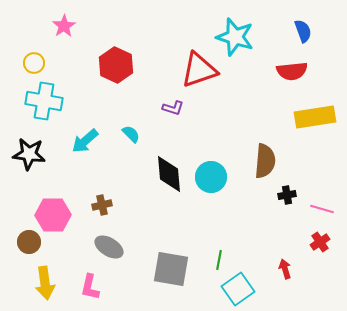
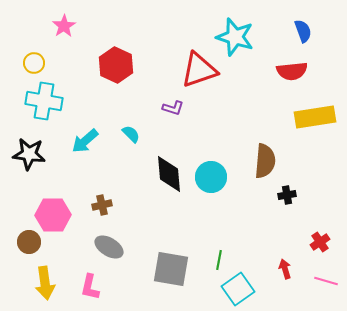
pink line: moved 4 px right, 72 px down
